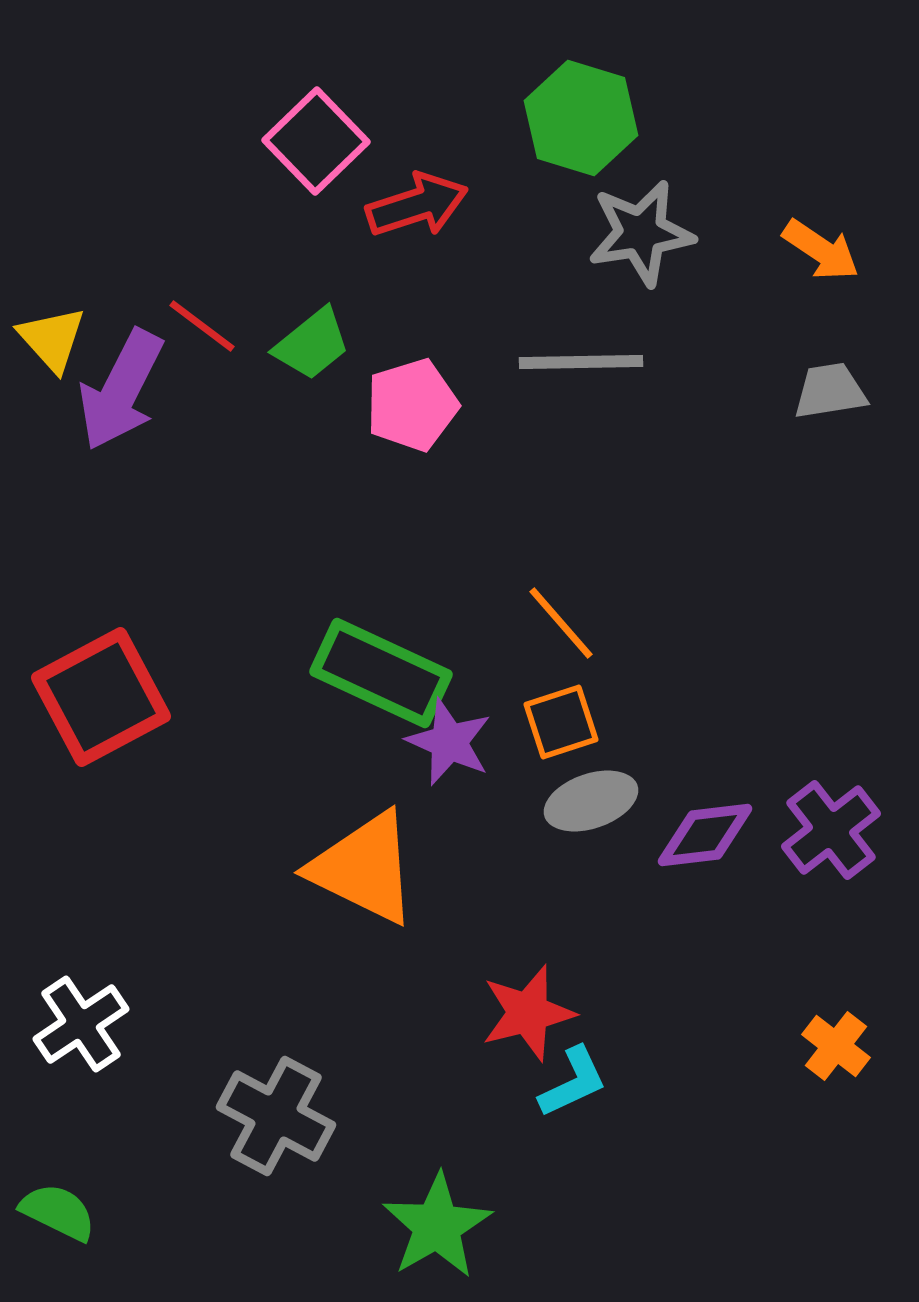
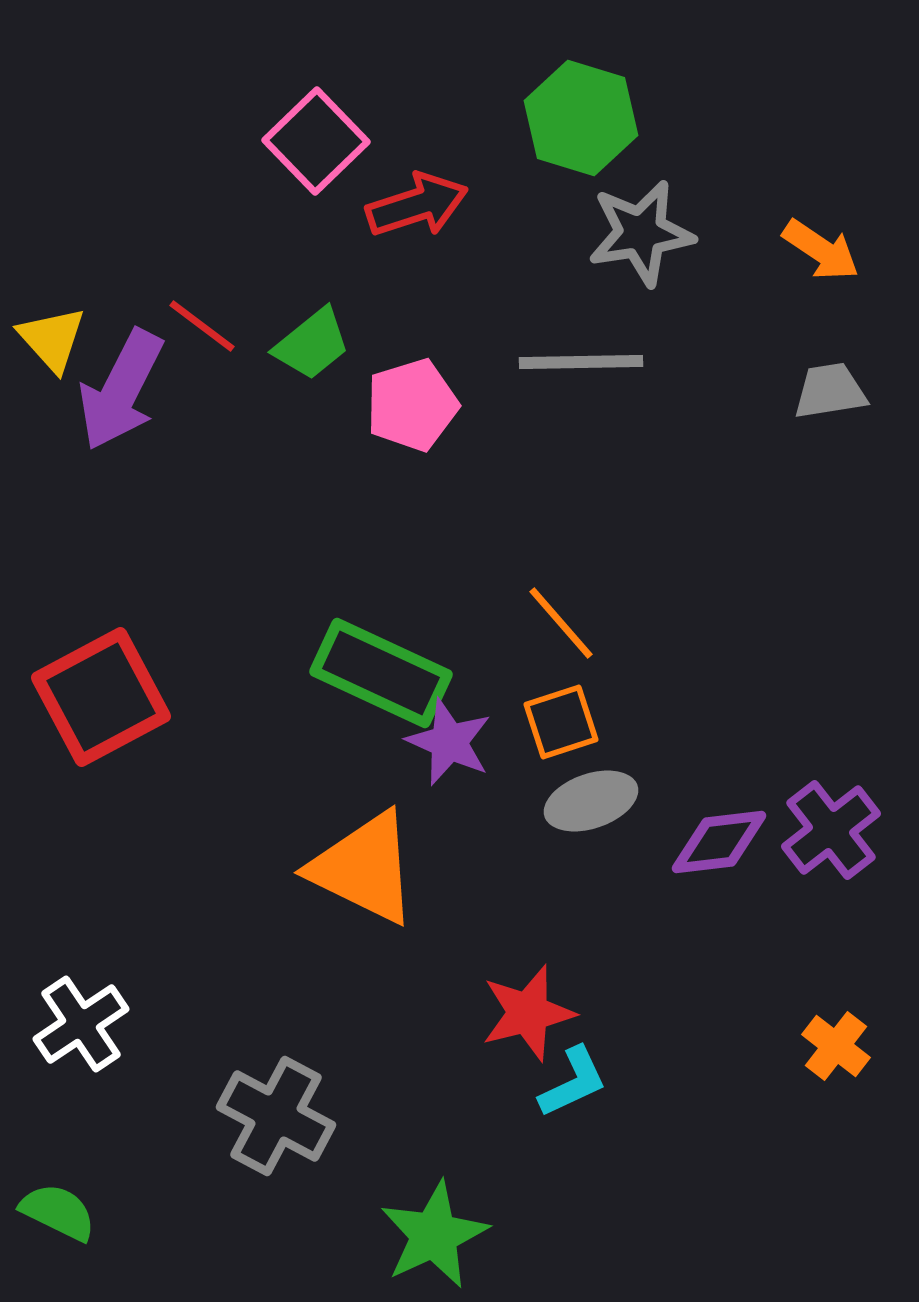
purple diamond: moved 14 px right, 7 px down
green star: moved 3 px left, 9 px down; rotated 5 degrees clockwise
